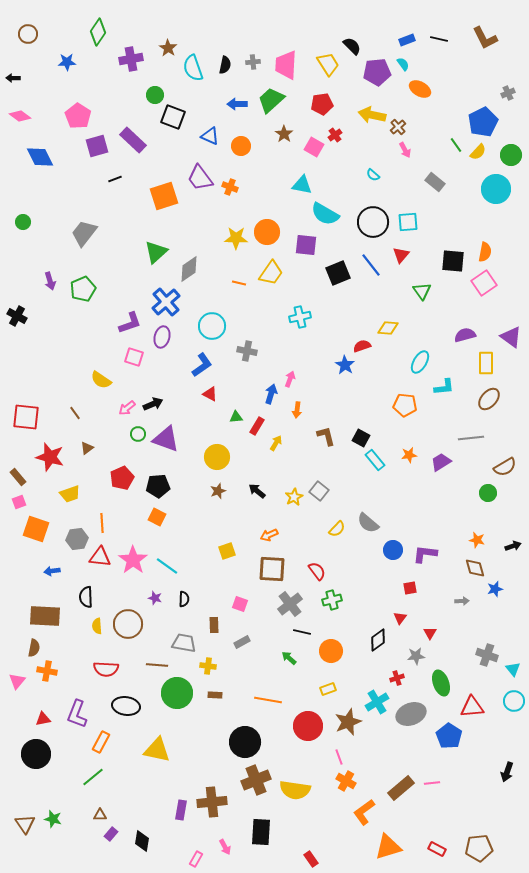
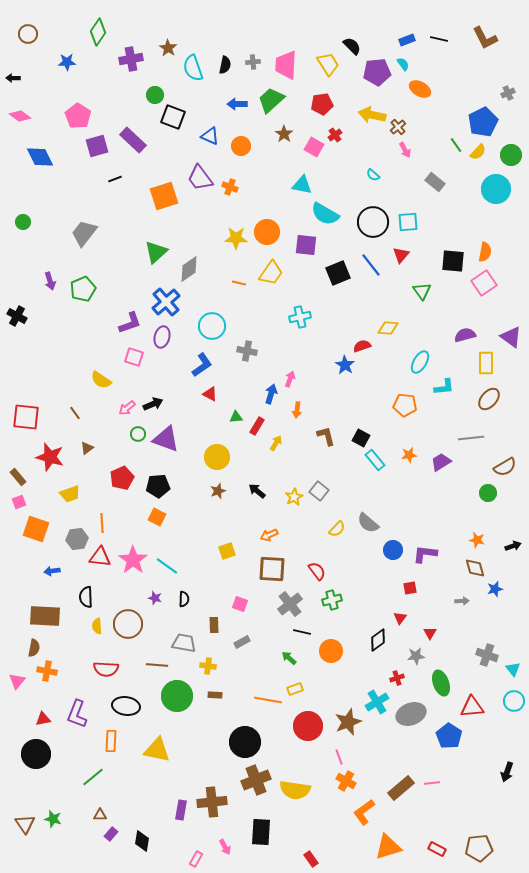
yellow rectangle at (328, 689): moved 33 px left
green circle at (177, 693): moved 3 px down
orange rectangle at (101, 742): moved 10 px right, 1 px up; rotated 25 degrees counterclockwise
